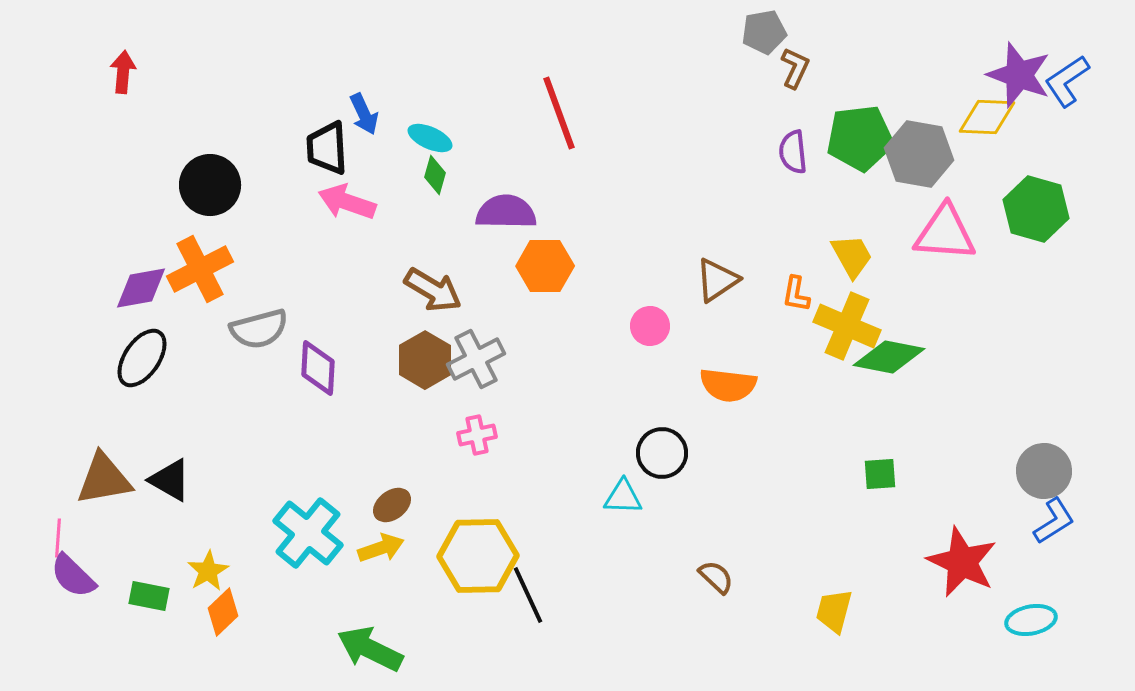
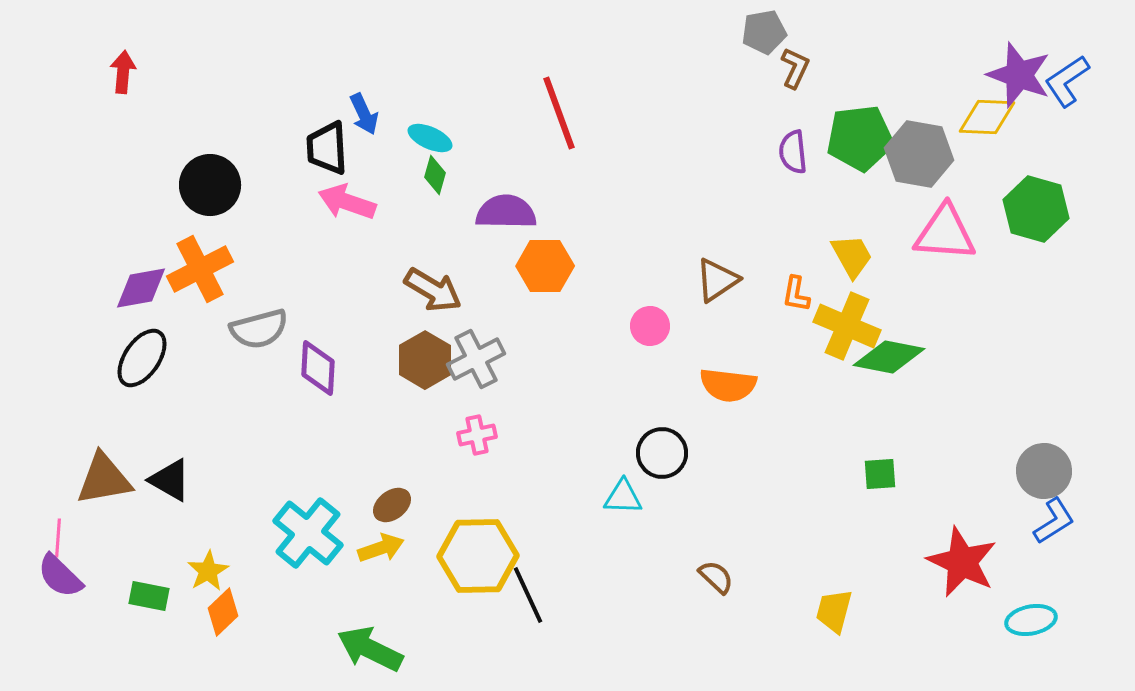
purple semicircle at (73, 576): moved 13 px left
